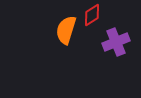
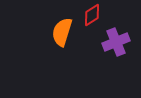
orange semicircle: moved 4 px left, 2 px down
